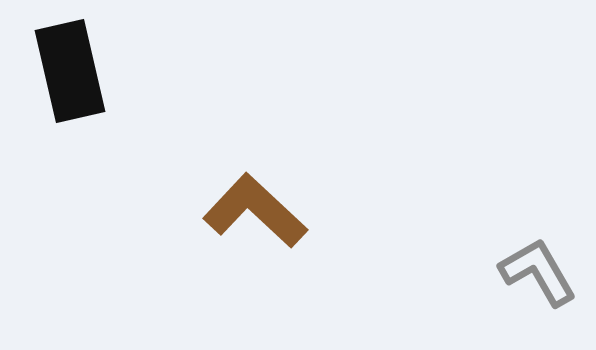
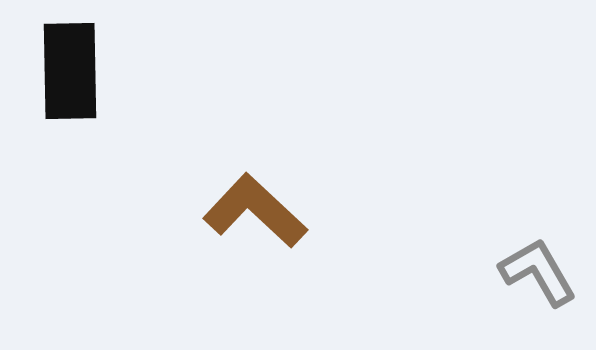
black rectangle: rotated 12 degrees clockwise
